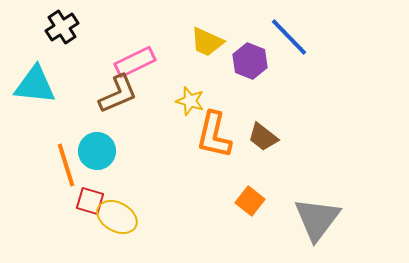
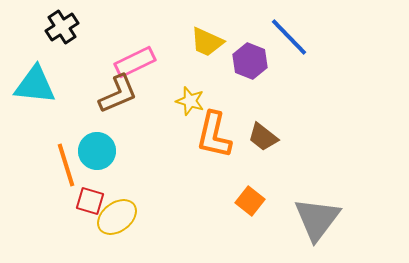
yellow ellipse: rotated 66 degrees counterclockwise
